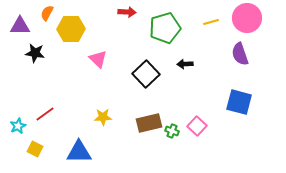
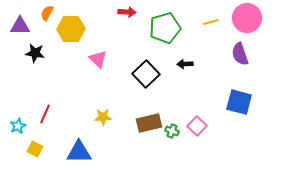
red line: rotated 30 degrees counterclockwise
